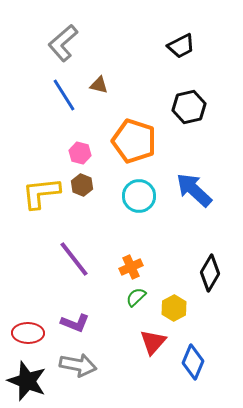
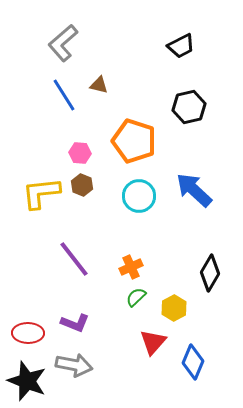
pink hexagon: rotated 10 degrees counterclockwise
gray arrow: moved 4 px left
